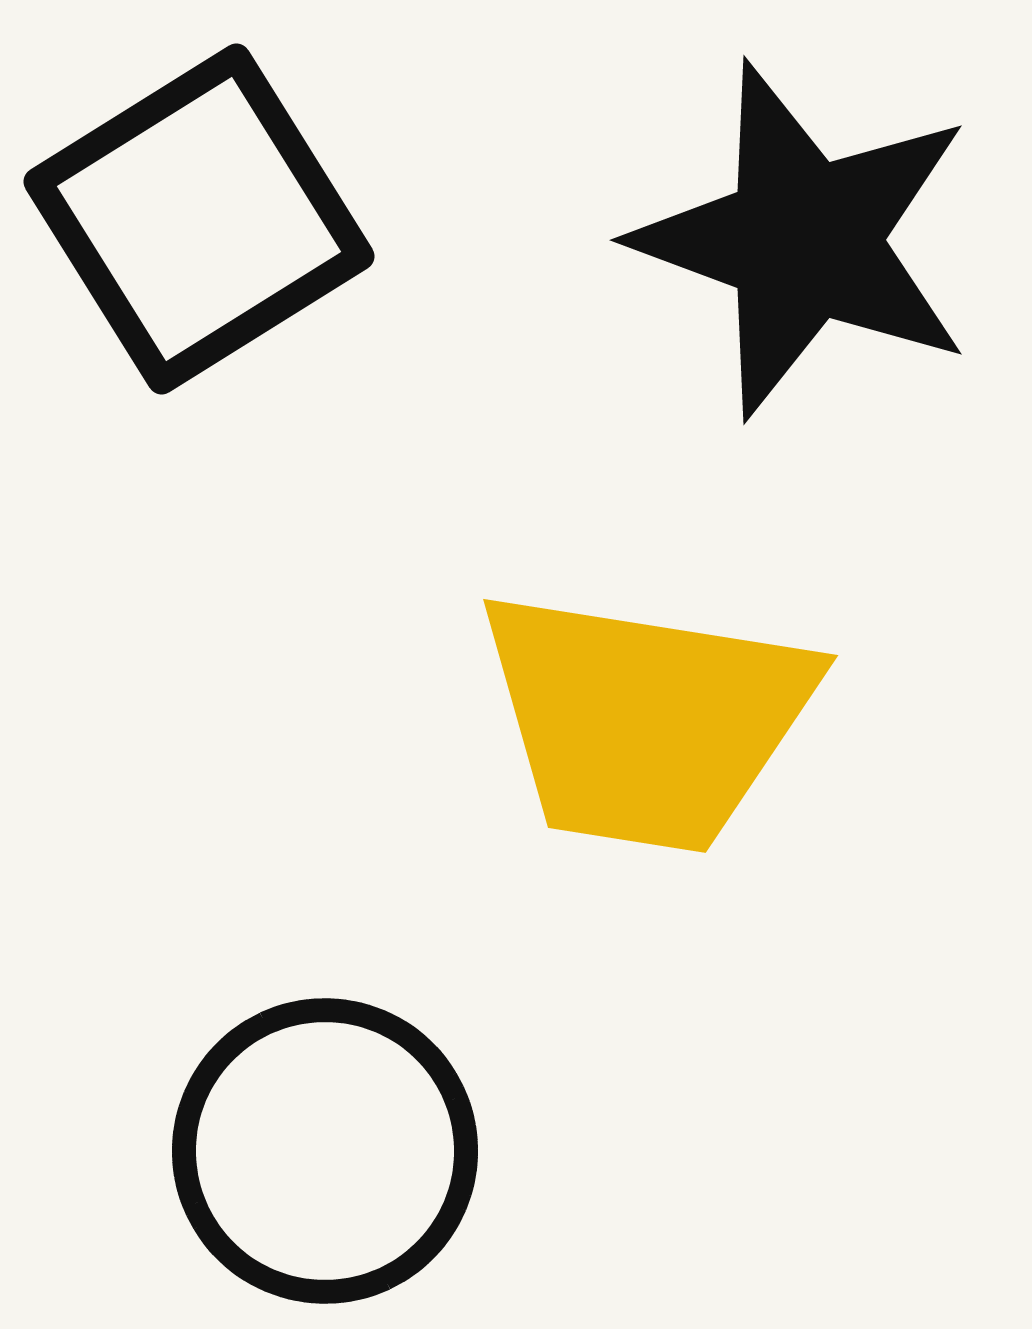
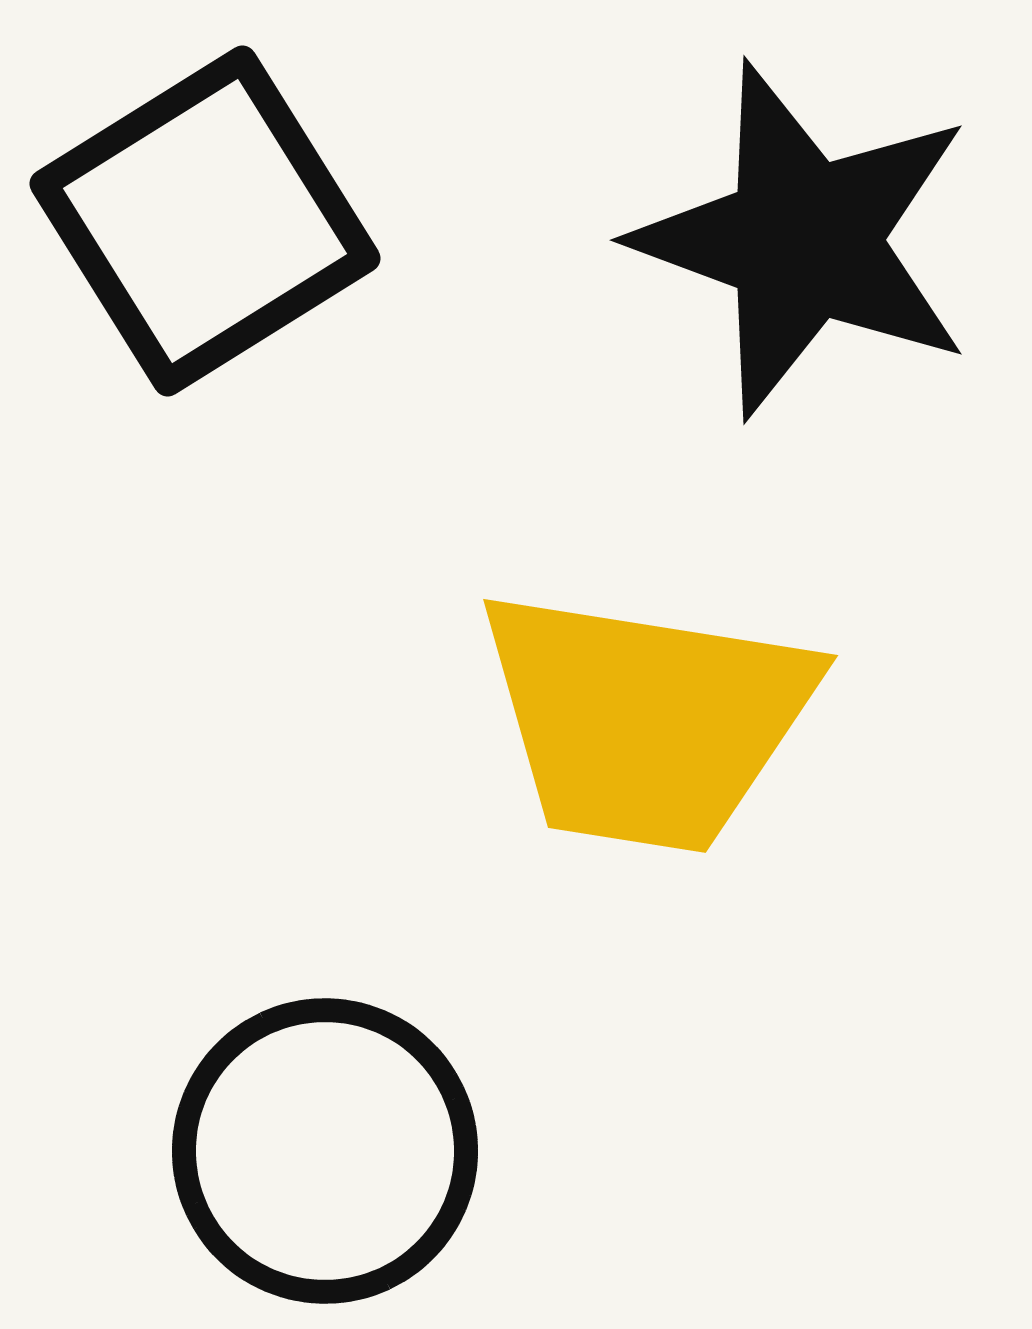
black square: moved 6 px right, 2 px down
